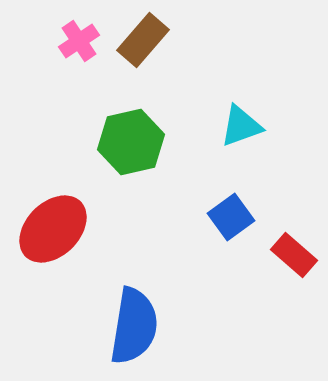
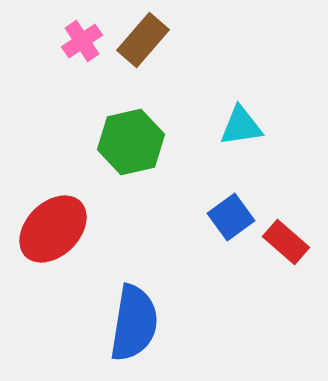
pink cross: moved 3 px right
cyan triangle: rotated 12 degrees clockwise
red rectangle: moved 8 px left, 13 px up
blue semicircle: moved 3 px up
